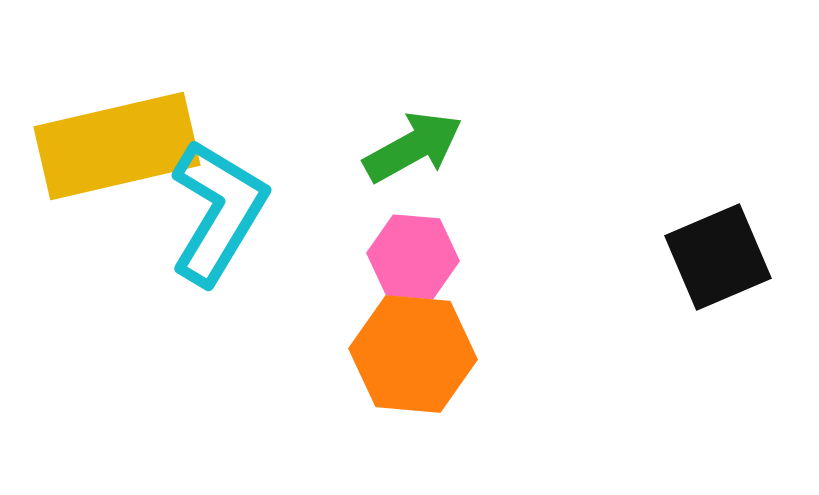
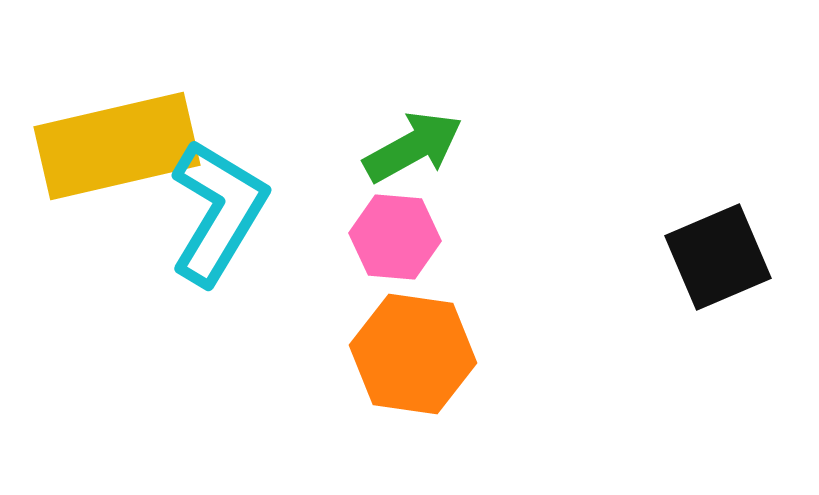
pink hexagon: moved 18 px left, 20 px up
orange hexagon: rotated 3 degrees clockwise
